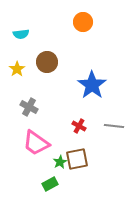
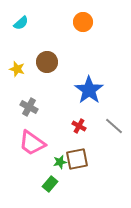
cyan semicircle: moved 11 px up; rotated 35 degrees counterclockwise
yellow star: rotated 21 degrees counterclockwise
blue star: moved 3 px left, 5 px down
gray line: rotated 36 degrees clockwise
pink trapezoid: moved 4 px left
green star: rotated 16 degrees clockwise
green rectangle: rotated 21 degrees counterclockwise
